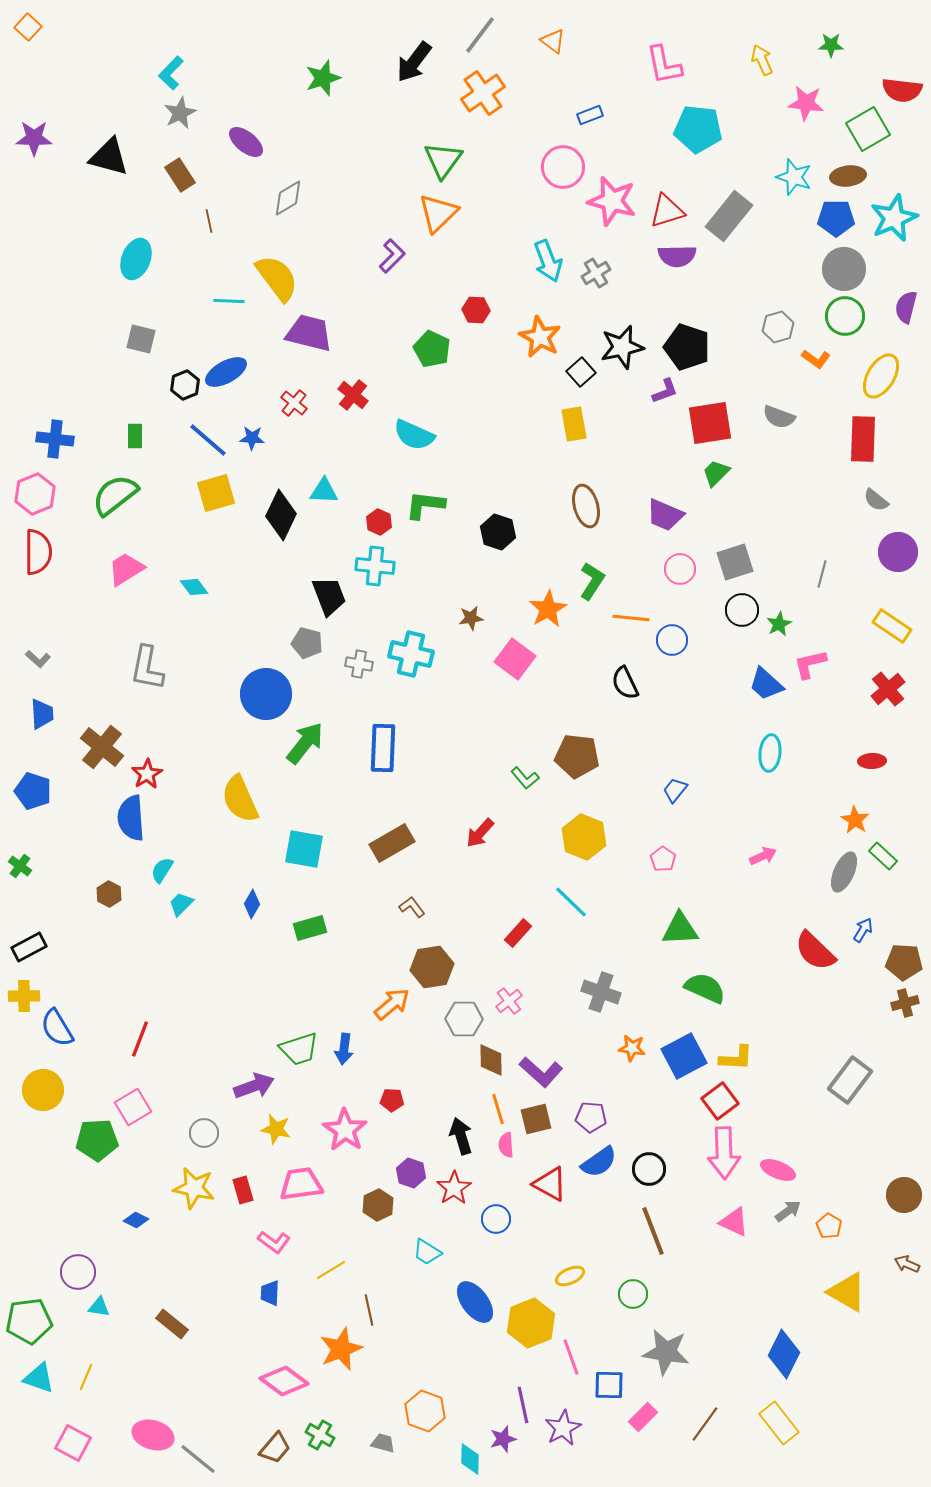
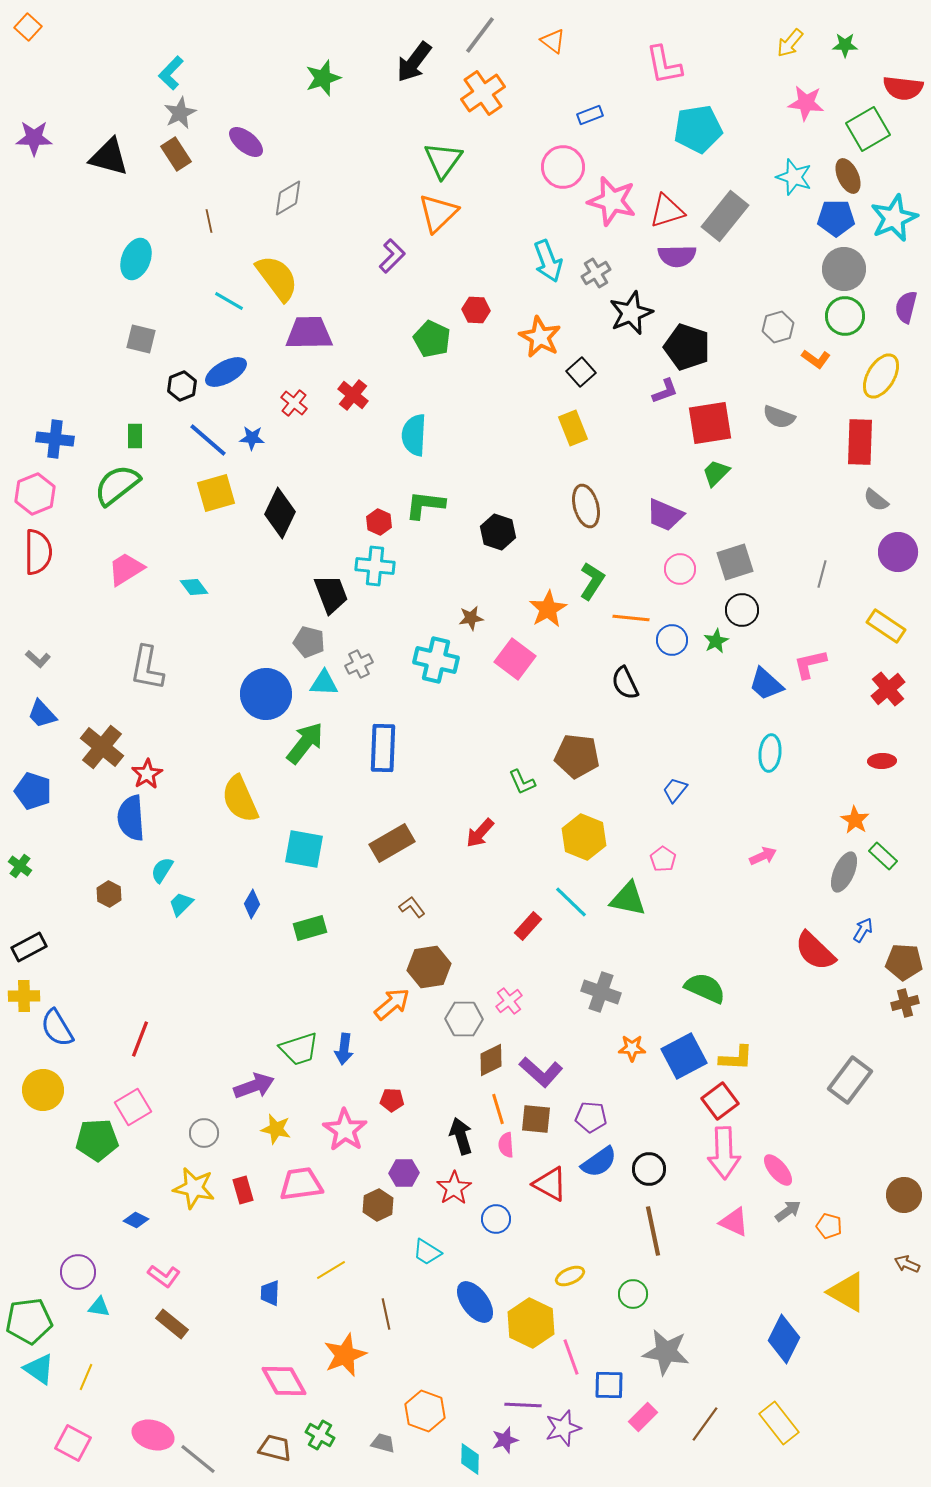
green star at (831, 45): moved 14 px right
yellow arrow at (762, 60): moved 28 px right, 17 px up; rotated 116 degrees counterclockwise
red semicircle at (902, 90): moved 1 px right, 2 px up
cyan pentagon at (698, 129): rotated 15 degrees counterclockwise
brown rectangle at (180, 175): moved 4 px left, 21 px up
brown ellipse at (848, 176): rotated 72 degrees clockwise
gray rectangle at (729, 216): moved 4 px left
cyan line at (229, 301): rotated 28 degrees clockwise
purple trapezoid at (309, 333): rotated 15 degrees counterclockwise
black star at (622, 347): moved 9 px right, 34 px up; rotated 9 degrees counterclockwise
green pentagon at (432, 349): moved 10 px up
black hexagon at (185, 385): moved 3 px left, 1 px down
yellow rectangle at (574, 424): moved 1 px left, 4 px down; rotated 12 degrees counterclockwise
cyan semicircle at (414, 435): rotated 69 degrees clockwise
red rectangle at (863, 439): moved 3 px left, 3 px down
cyan triangle at (324, 491): moved 192 px down
green semicircle at (115, 495): moved 2 px right, 10 px up
black diamond at (281, 515): moved 1 px left, 2 px up
black trapezoid at (329, 596): moved 2 px right, 2 px up
green star at (779, 624): moved 63 px left, 17 px down
yellow rectangle at (892, 626): moved 6 px left
gray pentagon at (307, 643): moved 2 px right, 1 px up
cyan cross at (411, 654): moved 25 px right, 6 px down
gray cross at (359, 664): rotated 36 degrees counterclockwise
blue trapezoid at (42, 714): rotated 140 degrees clockwise
red ellipse at (872, 761): moved 10 px right
green L-shape at (525, 778): moved 3 px left, 4 px down; rotated 16 degrees clockwise
green triangle at (680, 929): moved 52 px left, 30 px up; rotated 15 degrees clockwise
red rectangle at (518, 933): moved 10 px right, 7 px up
brown hexagon at (432, 967): moved 3 px left
orange star at (632, 1048): rotated 8 degrees counterclockwise
brown diamond at (491, 1060): rotated 64 degrees clockwise
brown square at (536, 1119): rotated 20 degrees clockwise
pink ellipse at (778, 1170): rotated 28 degrees clockwise
purple hexagon at (411, 1173): moved 7 px left; rotated 20 degrees counterclockwise
orange pentagon at (829, 1226): rotated 15 degrees counterclockwise
brown line at (653, 1231): rotated 9 degrees clockwise
pink L-shape at (274, 1242): moved 110 px left, 34 px down
brown line at (369, 1310): moved 17 px right, 4 px down
yellow hexagon at (531, 1323): rotated 12 degrees counterclockwise
orange star at (341, 1349): moved 4 px right, 6 px down
blue diamond at (784, 1354): moved 15 px up
cyan triangle at (39, 1378): moved 9 px up; rotated 16 degrees clockwise
pink diamond at (284, 1381): rotated 24 degrees clockwise
purple line at (523, 1405): rotated 75 degrees counterclockwise
purple star at (563, 1428): rotated 12 degrees clockwise
purple star at (503, 1439): moved 2 px right, 1 px down
brown trapezoid at (275, 1448): rotated 116 degrees counterclockwise
